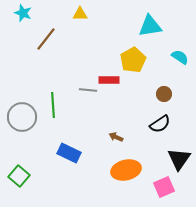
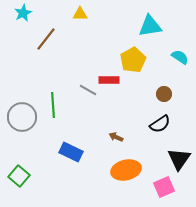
cyan star: rotated 24 degrees clockwise
gray line: rotated 24 degrees clockwise
blue rectangle: moved 2 px right, 1 px up
